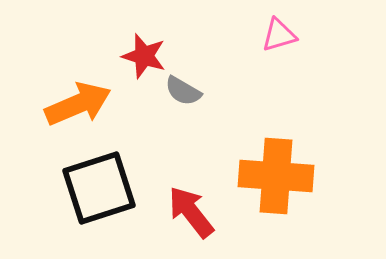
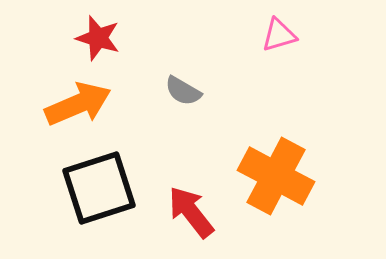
red star: moved 46 px left, 18 px up
orange cross: rotated 24 degrees clockwise
